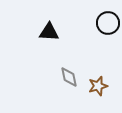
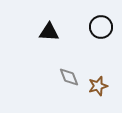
black circle: moved 7 px left, 4 px down
gray diamond: rotated 10 degrees counterclockwise
